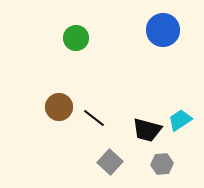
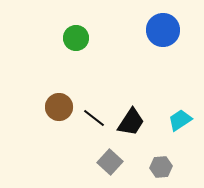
black trapezoid: moved 16 px left, 8 px up; rotated 72 degrees counterclockwise
gray hexagon: moved 1 px left, 3 px down
